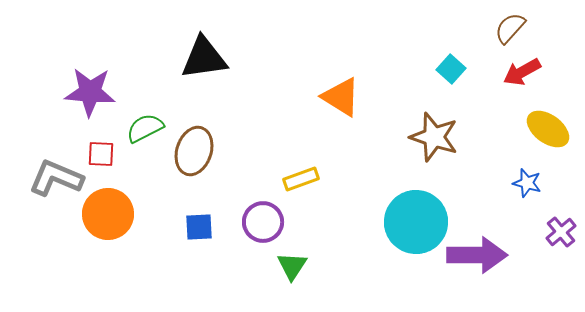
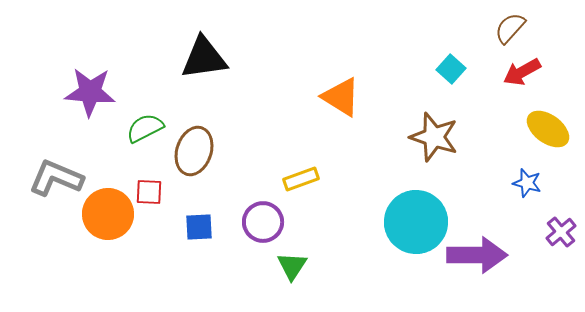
red square: moved 48 px right, 38 px down
